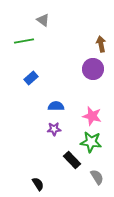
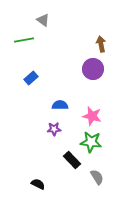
green line: moved 1 px up
blue semicircle: moved 4 px right, 1 px up
black semicircle: rotated 32 degrees counterclockwise
